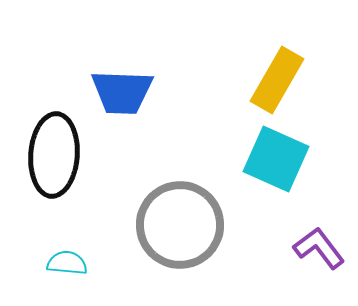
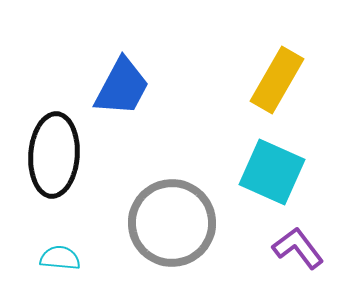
blue trapezoid: moved 5 px up; rotated 64 degrees counterclockwise
cyan square: moved 4 px left, 13 px down
gray circle: moved 8 px left, 2 px up
purple L-shape: moved 21 px left
cyan semicircle: moved 7 px left, 5 px up
